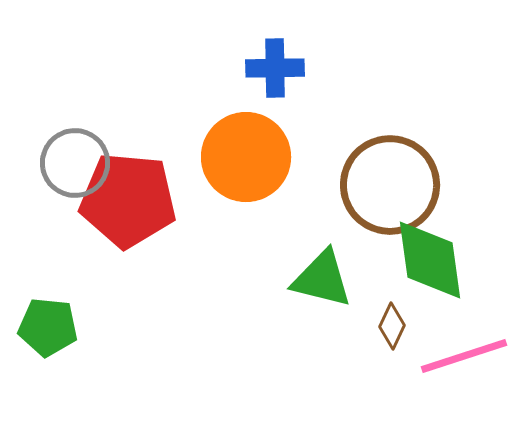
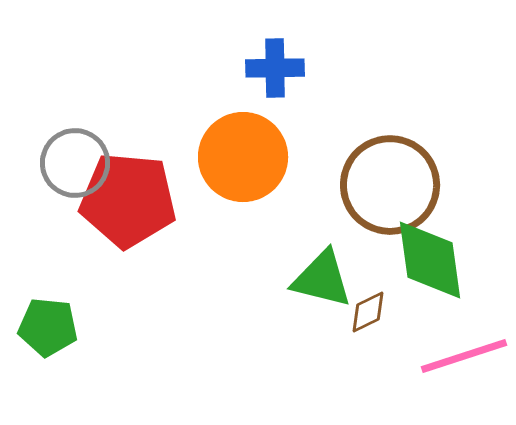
orange circle: moved 3 px left
brown diamond: moved 24 px left, 14 px up; rotated 39 degrees clockwise
